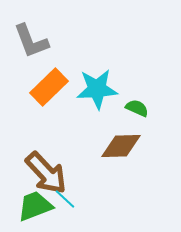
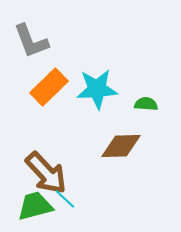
green semicircle: moved 9 px right, 4 px up; rotated 20 degrees counterclockwise
green trapezoid: rotated 6 degrees clockwise
